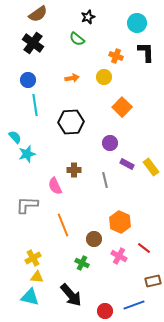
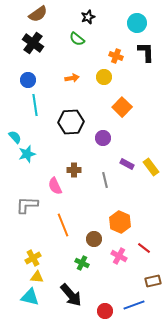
purple circle: moved 7 px left, 5 px up
